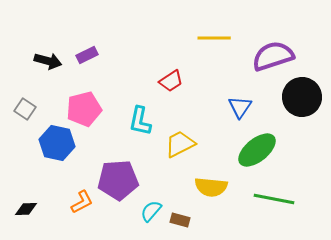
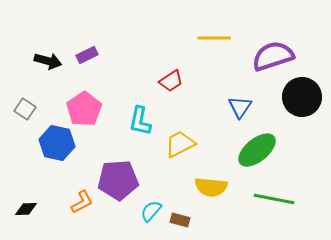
pink pentagon: rotated 20 degrees counterclockwise
